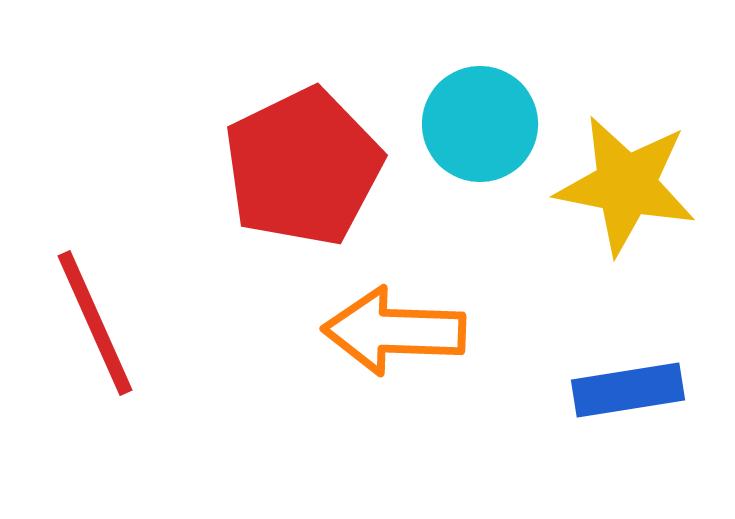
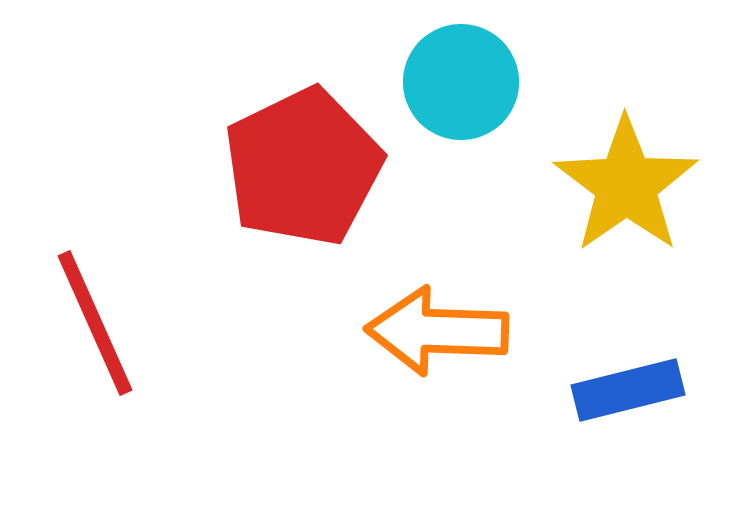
cyan circle: moved 19 px left, 42 px up
yellow star: rotated 26 degrees clockwise
orange arrow: moved 43 px right
blue rectangle: rotated 5 degrees counterclockwise
